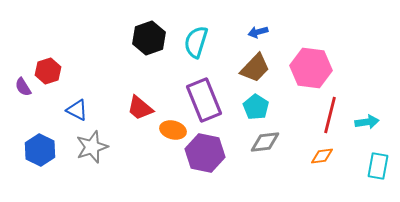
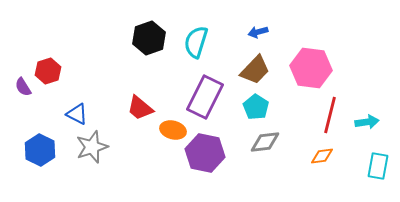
brown trapezoid: moved 2 px down
purple rectangle: moved 1 px right, 3 px up; rotated 48 degrees clockwise
blue triangle: moved 4 px down
